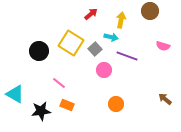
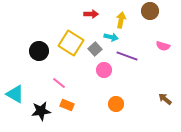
red arrow: rotated 40 degrees clockwise
